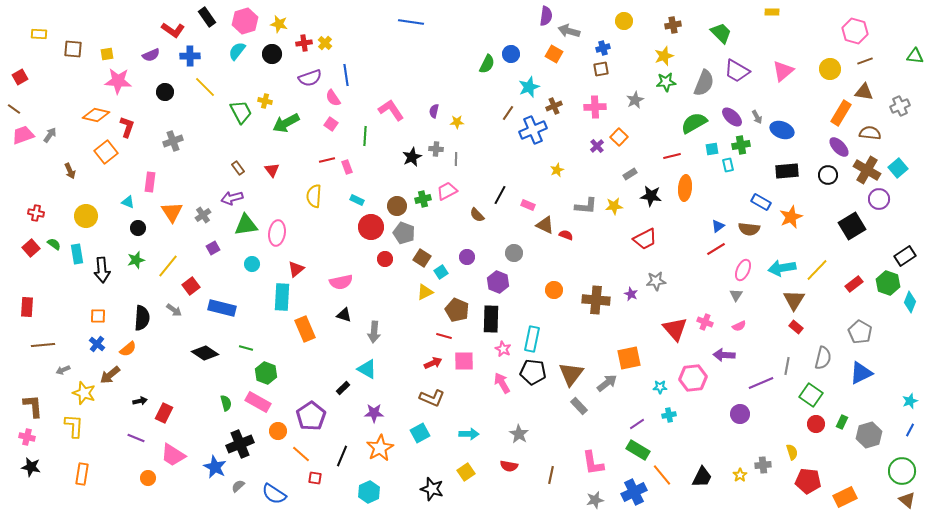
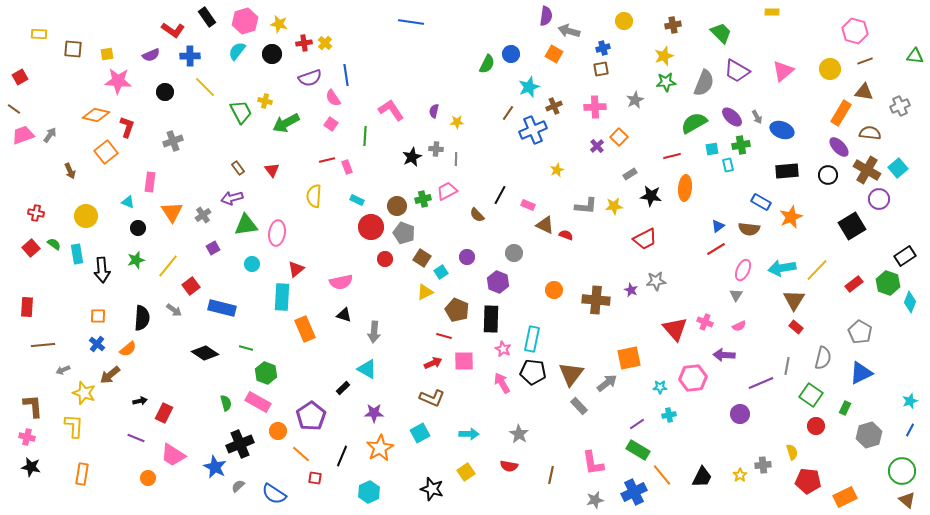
purple star at (631, 294): moved 4 px up
green rectangle at (842, 422): moved 3 px right, 14 px up
red circle at (816, 424): moved 2 px down
